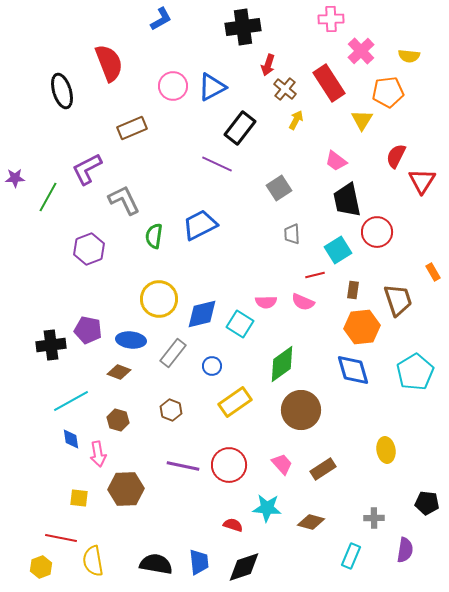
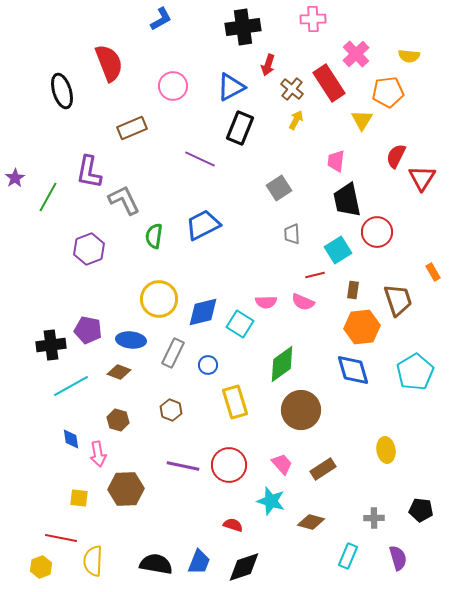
pink cross at (331, 19): moved 18 px left
pink cross at (361, 51): moved 5 px left, 3 px down
blue triangle at (212, 87): moved 19 px right
brown cross at (285, 89): moved 7 px right
black rectangle at (240, 128): rotated 16 degrees counterclockwise
pink trapezoid at (336, 161): rotated 60 degrees clockwise
purple line at (217, 164): moved 17 px left, 5 px up
purple L-shape at (87, 169): moved 2 px right, 3 px down; rotated 52 degrees counterclockwise
purple star at (15, 178): rotated 30 degrees counterclockwise
red triangle at (422, 181): moved 3 px up
blue trapezoid at (200, 225): moved 3 px right
blue diamond at (202, 314): moved 1 px right, 2 px up
gray rectangle at (173, 353): rotated 12 degrees counterclockwise
blue circle at (212, 366): moved 4 px left, 1 px up
cyan line at (71, 401): moved 15 px up
yellow rectangle at (235, 402): rotated 72 degrees counterclockwise
black pentagon at (427, 503): moved 6 px left, 7 px down
cyan star at (267, 508): moved 4 px right, 7 px up; rotated 12 degrees clockwise
purple semicircle at (405, 550): moved 7 px left, 8 px down; rotated 25 degrees counterclockwise
cyan rectangle at (351, 556): moved 3 px left
yellow semicircle at (93, 561): rotated 12 degrees clockwise
blue trapezoid at (199, 562): rotated 28 degrees clockwise
